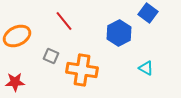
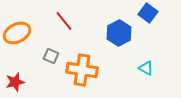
orange ellipse: moved 3 px up
red star: rotated 12 degrees counterclockwise
